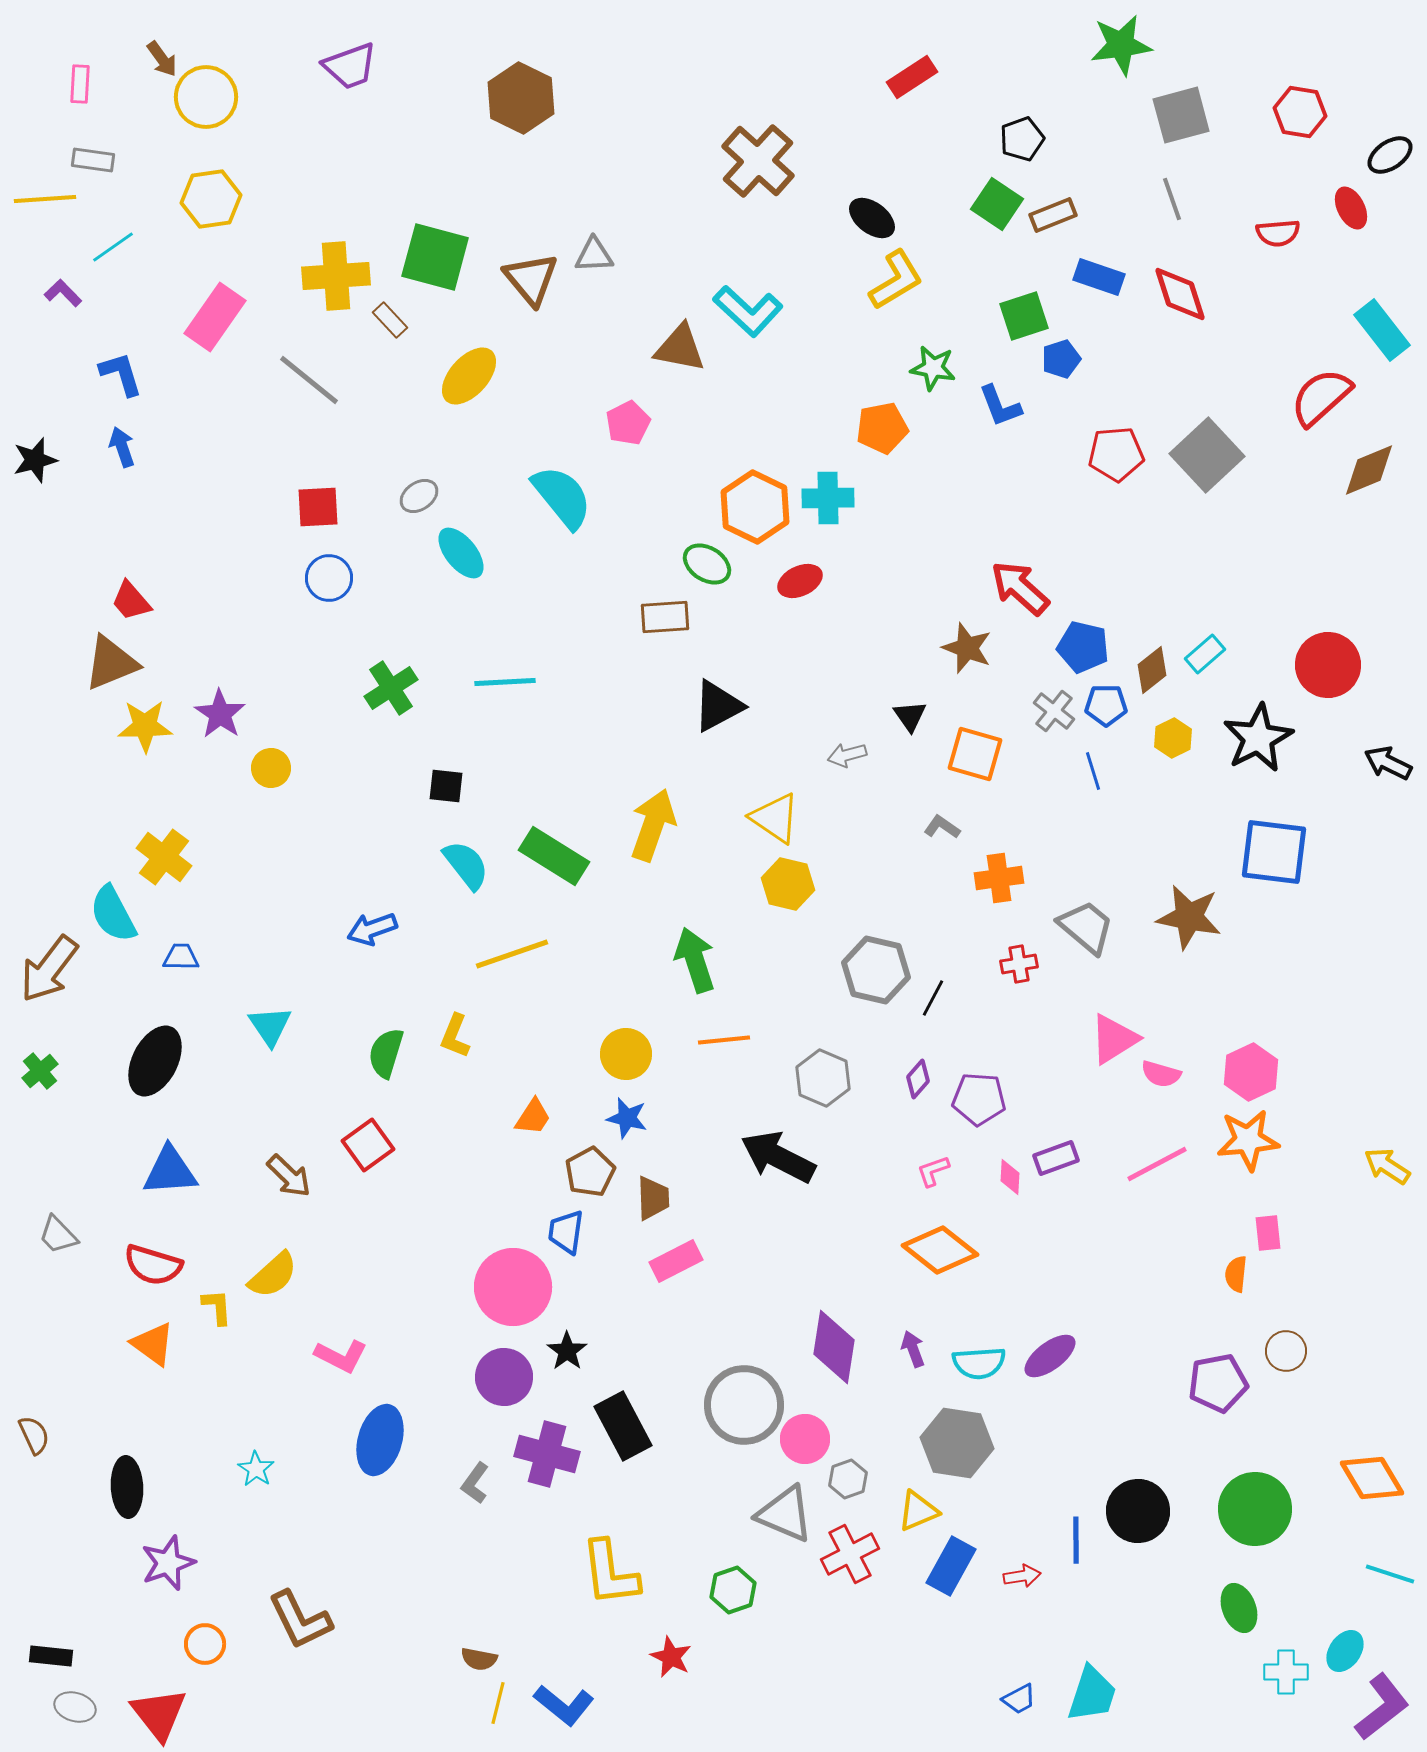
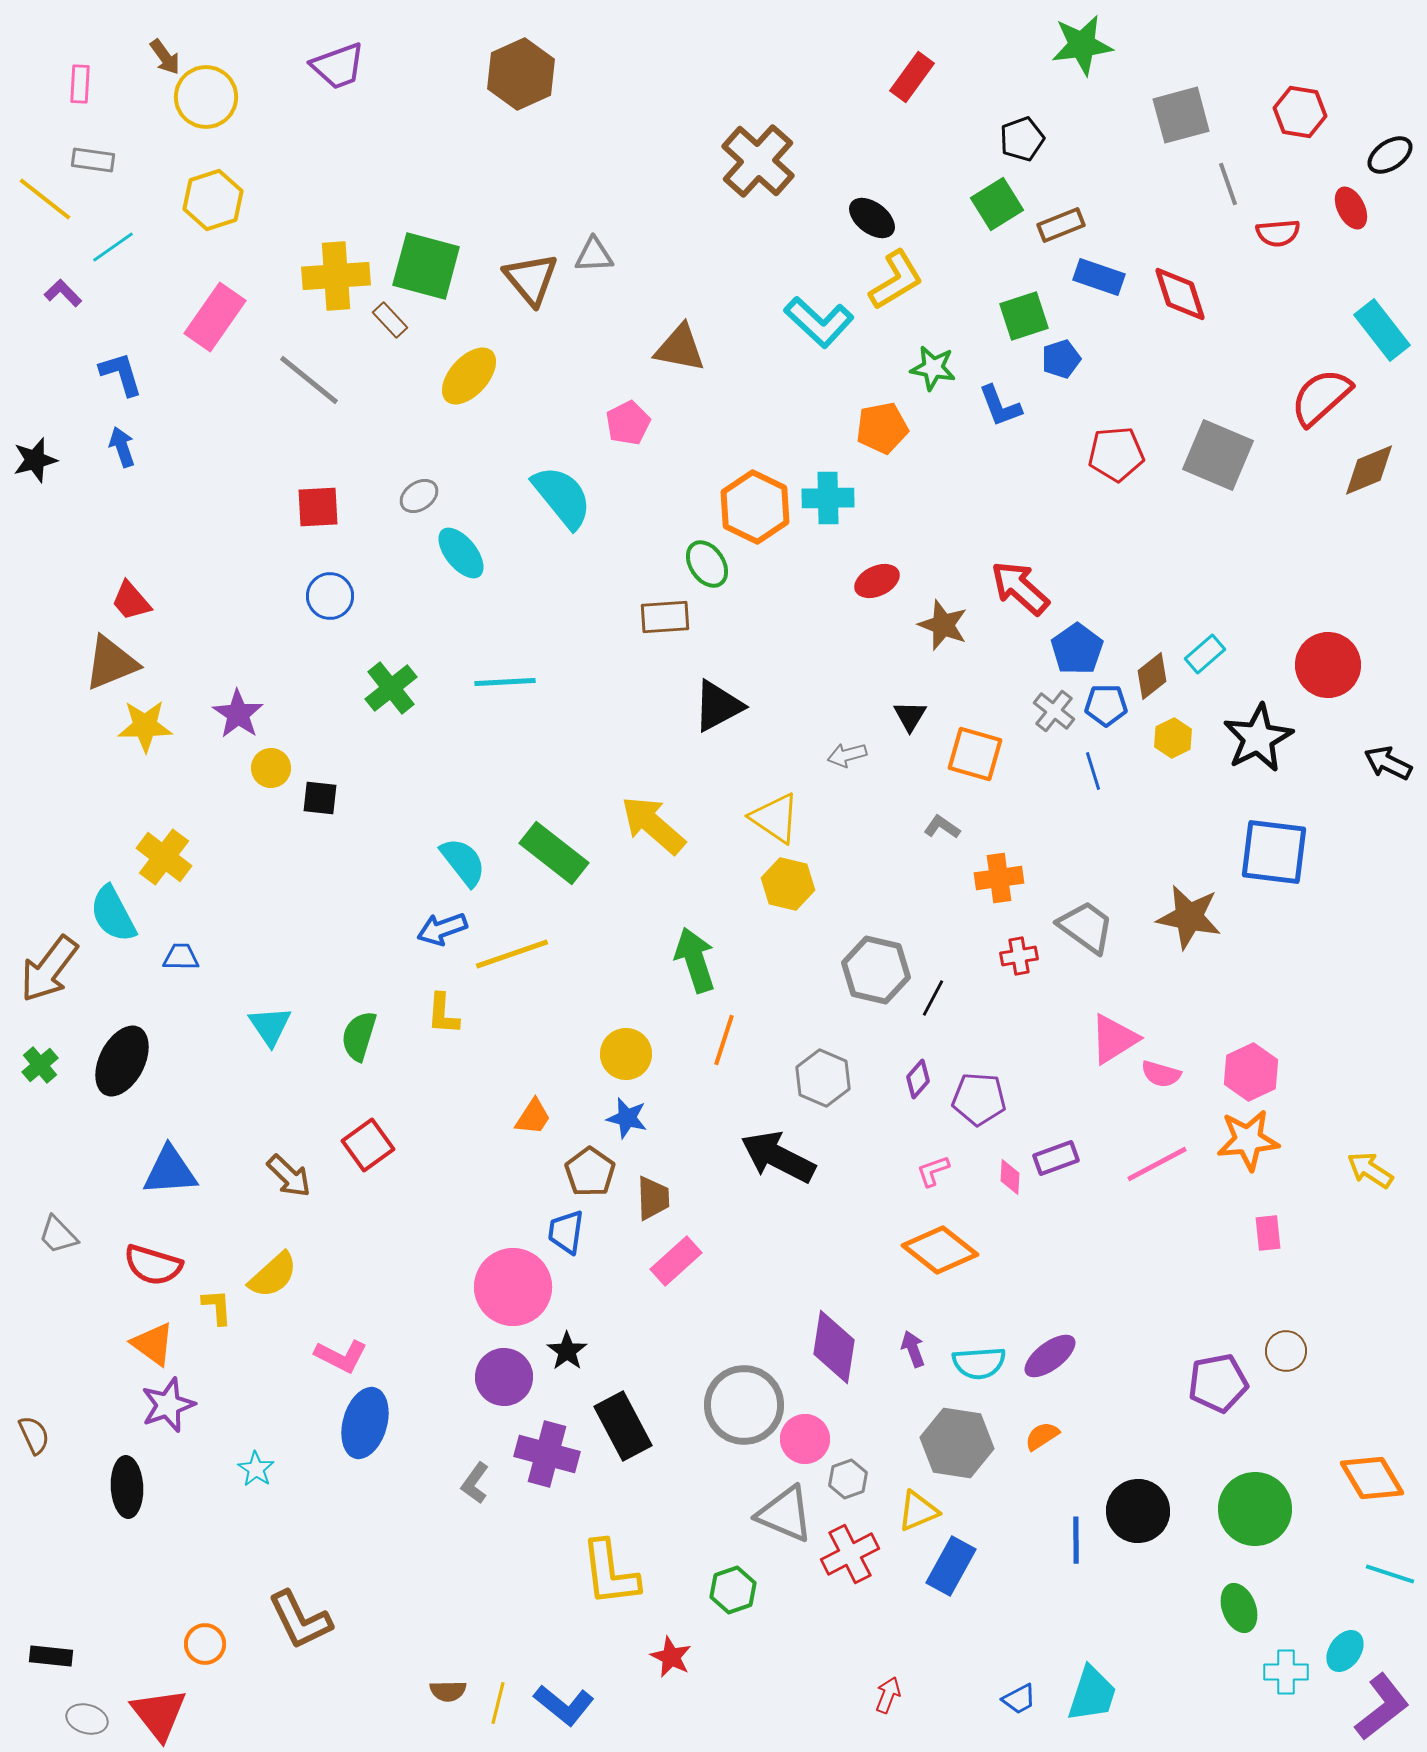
green star at (1121, 45): moved 39 px left
brown arrow at (162, 59): moved 3 px right, 2 px up
purple trapezoid at (350, 66): moved 12 px left
red rectangle at (912, 77): rotated 21 degrees counterclockwise
brown hexagon at (521, 98): moved 24 px up; rotated 10 degrees clockwise
yellow line at (45, 199): rotated 42 degrees clockwise
yellow hexagon at (211, 199): moved 2 px right, 1 px down; rotated 10 degrees counterclockwise
gray line at (1172, 199): moved 56 px right, 15 px up
green square at (997, 204): rotated 24 degrees clockwise
brown rectangle at (1053, 215): moved 8 px right, 10 px down
green square at (435, 257): moved 9 px left, 9 px down
cyan L-shape at (748, 311): moved 71 px right, 11 px down
gray square at (1207, 455): moved 11 px right; rotated 24 degrees counterclockwise
green ellipse at (707, 564): rotated 24 degrees clockwise
blue circle at (329, 578): moved 1 px right, 18 px down
red ellipse at (800, 581): moved 77 px right
blue pentagon at (1083, 647): moved 6 px left, 2 px down; rotated 24 degrees clockwise
brown star at (967, 648): moved 24 px left, 23 px up
brown diamond at (1152, 670): moved 6 px down
green cross at (391, 688): rotated 6 degrees counterclockwise
purple star at (220, 714): moved 18 px right
black triangle at (910, 716): rotated 6 degrees clockwise
black square at (446, 786): moved 126 px left, 12 px down
yellow arrow at (653, 825): rotated 68 degrees counterclockwise
green rectangle at (554, 856): moved 3 px up; rotated 6 degrees clockwise
cyan semicircle at (466, 865): moved 3 px left, 3 px up
gray trapezoid at (1086, 927): rotated 4 degrees counterclockwise
blue arrow at (372, 929): moved 70 px right
red cross at (1019, 964): moved 8 px up
yellow L-shape at (455, 1036): moved 12 px left, 22 px up; rotated 18 degrees counterclockwise
orange line at (724, 1040): rotated 66 degrees counterclockwise
green semicircle at (386, 1053): moved 27 px left, 17 px up
black ellipse at (155, 1061): moved 33 px left
green cross at (40, 1071): moved 6 px up
yellow arrow at (1387, 1166): moved 17 px left, 4 px down
brown pentagon at (590, 1172): rotated 9 degrees counterclockwise
pink rectangle at (676, 1261): rotated 15 degrees counterclockwise
orange semicircle at (1236, 1274): moved 194 px left, 162 px down; rotated 51 degrees clockwise
blue ellipse at (380, 1440): moved 15 px left, 17 px up
purple star at (168, 1563): moved 158 px up
red arrow at (1022, 1576): moved 134 px left, 119 px down; rotated 60 degrees counterclockwise
brown semicircle at (479, 1659): moved 31 px left, 32 px down; rotated 12 degrees counterclockwise
gray ellipse at (75, 1707): moved 12 px right, 12 px down
